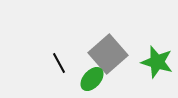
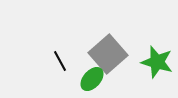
black line: moved 1 px right, 2 px up
